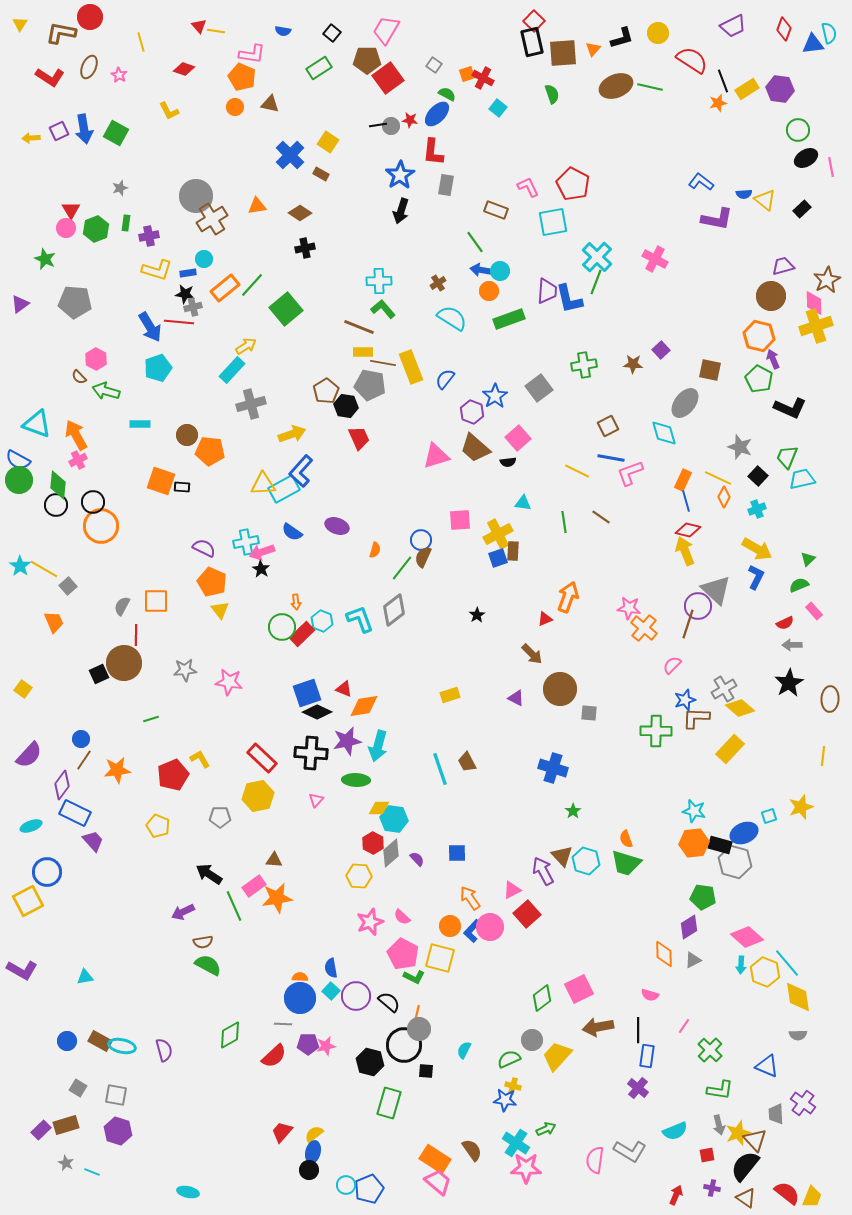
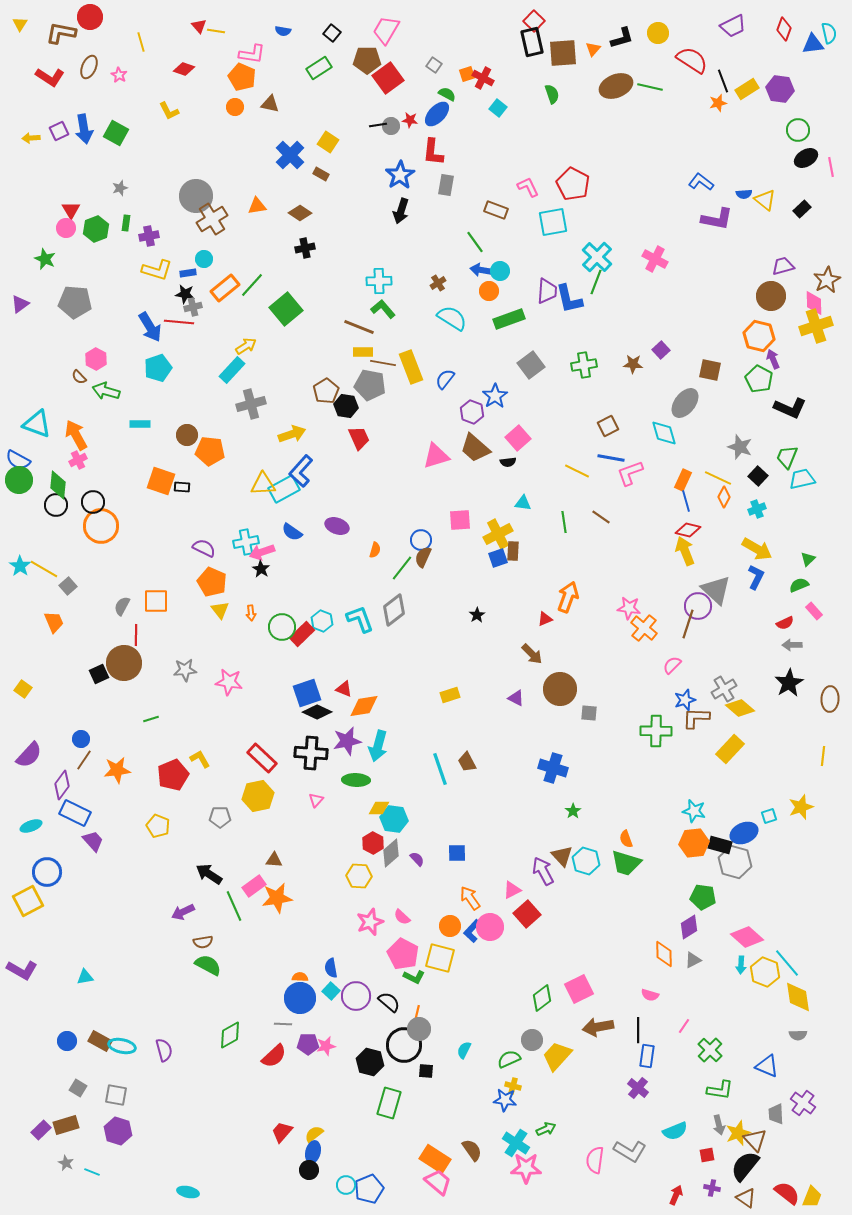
gray square at (539, 388): moved 8 px left, 23 px up
orange arrow at (296, 602): moved 45 px left, 11 px down
